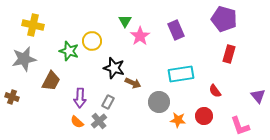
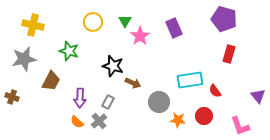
purple rectangle: moved 2 px left, 2 px up
yellow circle: moved 1 px right, 19 px up
black star: moved 1 px left, 2 px up
cyan rectangle: moved 9 px right, 6 px down
